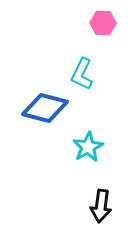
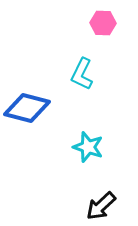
blue diamond: moved 18 px left
cyan star: rotated 24 degrees counterclockwise
black arrow: rotated 40 degrees clockwise
